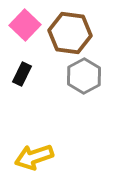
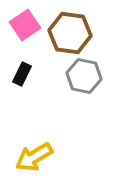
pink square: rotated 12 degrees clockwise
gray hexagon: rotated 20 degrees counterclockwise
yellow arrow: rotated 12 degrees counterclockwise
